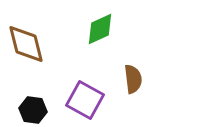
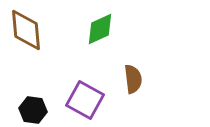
brown diamond: moved 14 px up; rotated 9 degrees clockwise
